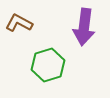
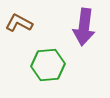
green hexagon: rotated 12 degrees clockwise
